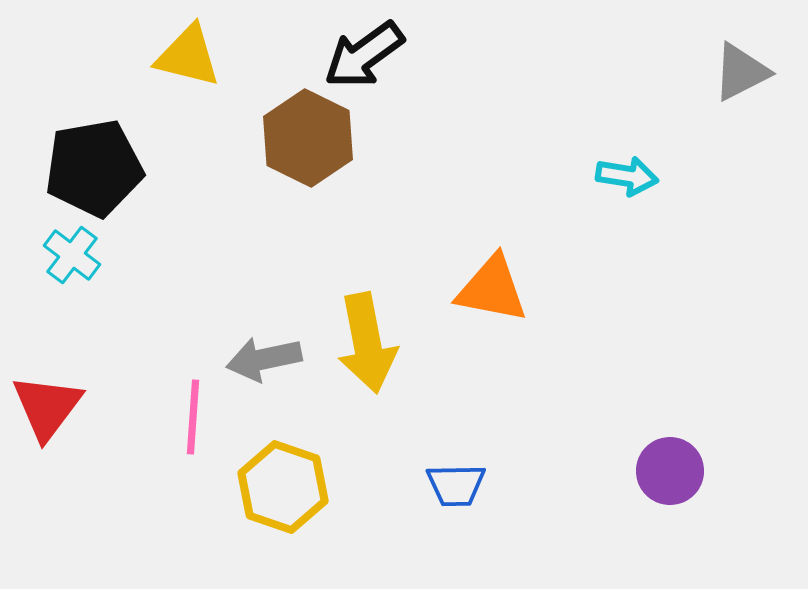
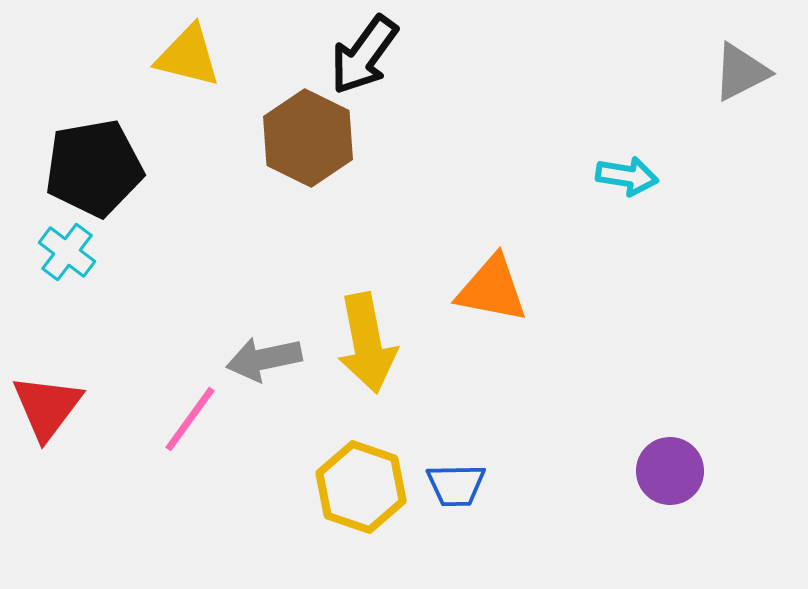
black arrow: rotated 18 degrees counterclockwise
cyan cross: moved 5 px left, 3 px up
pink line: moved 3 px left, 2 px down; rotated 32 degrees clockwise
yellow hexagon: moved 78 px right
